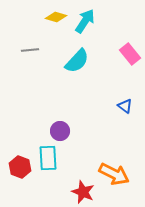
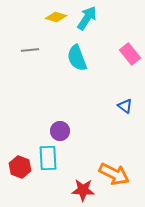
cyan arrow: moved 2 px right, 3 px up
cyan semicircle: moved 3 px up; rotated 116 degrees clockwise
red star: moved 2 px up; rotated 20 degrees counterclockwise
